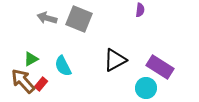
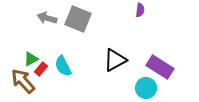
gray square: moved 1 px left
red rectangle: moved 15 px up
